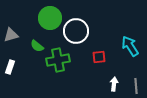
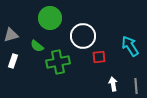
white circle: moved 7 px right, 5 px down
green cross: moved 2 px down
white rectangle: moved 3 px right, 6 px up
white arrow: moved 1 px left; rotated 16 degrees counterclockwise
